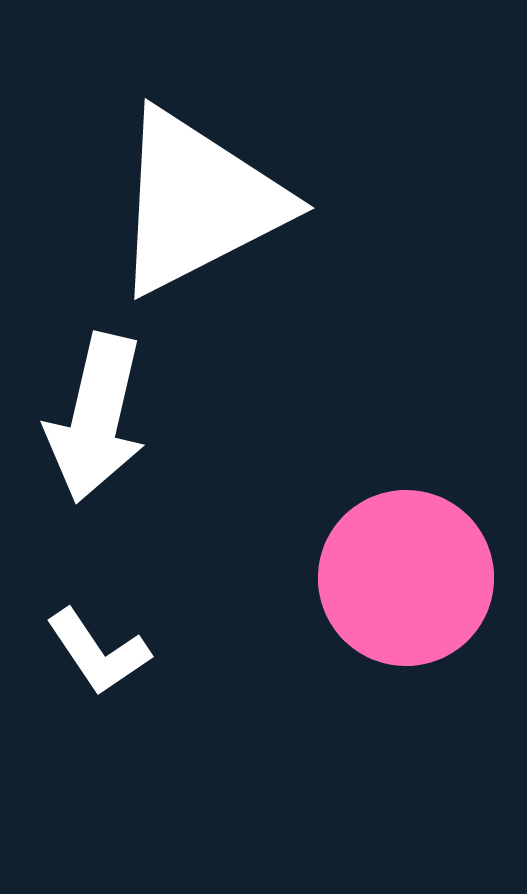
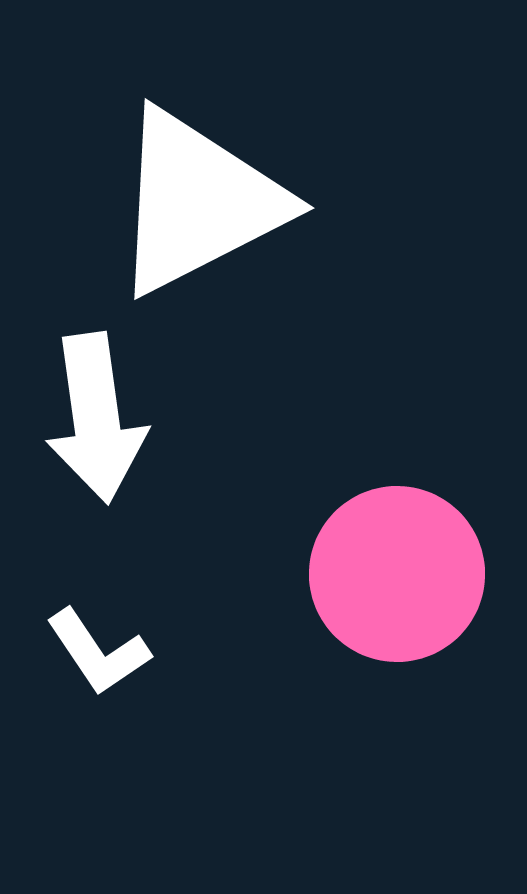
white arrow: rotated 21 degrees counterclockwise
pink circle: moved 9 px left, 4 px up
